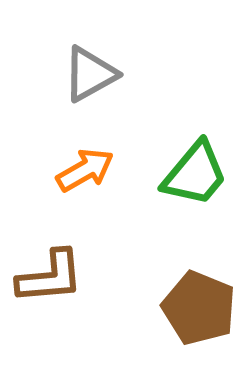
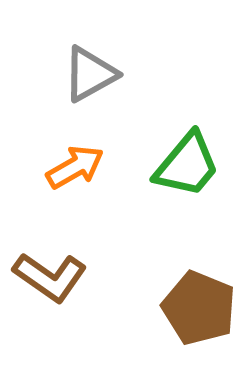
orange arrow: moved 10 px left, 3 px up
green trapezoid: moved 8 px left, 9 px up
brown L-shape: rotated 40 degrees clockwise
